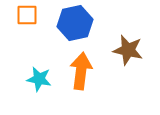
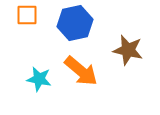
orange arrow: rotated 123 degrees clockwise
